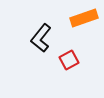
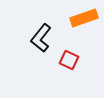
red square: rotated 36 degrees counterclockwise
